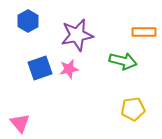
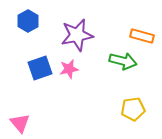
orange rectangle: moved 2 px left, 4 px down; rotated 15 degrees clockwise
